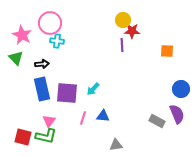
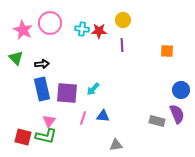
red star: moved 33 px left
pink star: moved 1 px right, 5 px up
cyan cross: moved 25 px right, 12 px up
blue circle: moved 1 px down
gray rectangle: rotated 14 degrees counterclockwise
